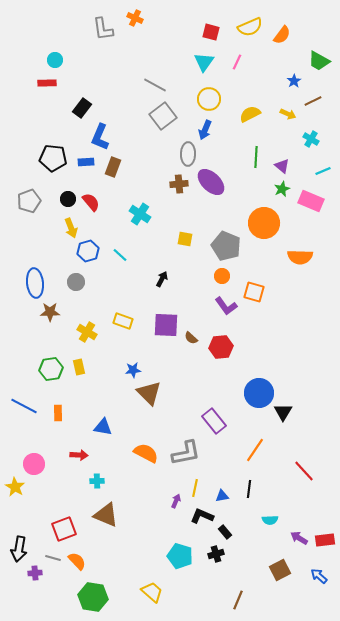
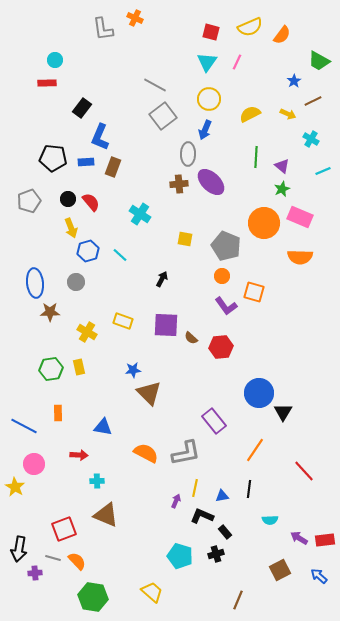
cyan triangle at (204, 62): moved 3 px right
pink rectangle at (311, 201): moved 11 px left, 16 px down
blue line at (24, 406): moved 20 px down
